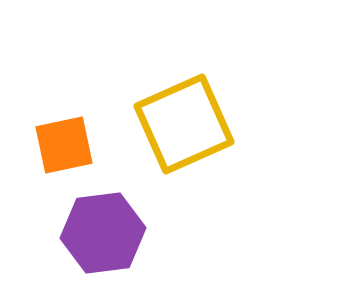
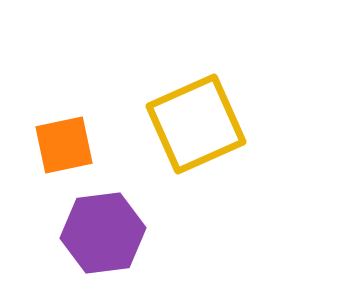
yellow square: moved 12 px right
